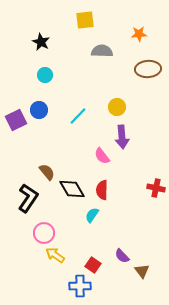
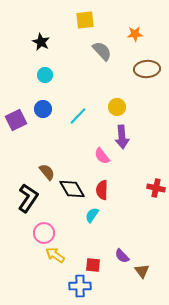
orange star: moved 4 px left
gray semicircle: rotated 45 degrees clockwise
brown ellipse: moved 1 px left
blue circle: moved 4 px right, 1 px up
red square: rotated 28 degrees counterclockwise
